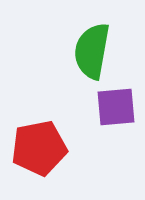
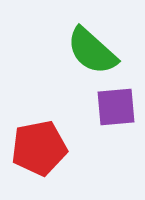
green semicircle: rotated 58 degrees counterclockwise
